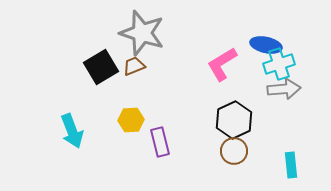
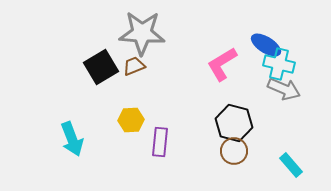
gray star: rotated 15 degrees counterclockwise
blue ellipse: rotated 20 degrees clockwise
cyan cross: rotated 32 degrees clockwise
gray arrow: rotated 28 degrees clockwise
black hexagon: moved 3 px down; rotated 21 degrees counterclockwise
cyan arrow: moved 8 px down
purple rectangle: rotated 20 degrees clockwise
cyan rectangle: rotated 35 degrees counterclockwise
